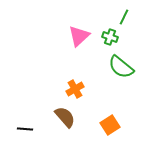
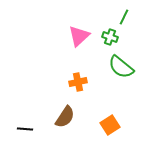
orange cross: moved 3 px right, 7 px up; rotated 18 degrees clockwise
brown semicircle: rotated 75 degrees clockwise
